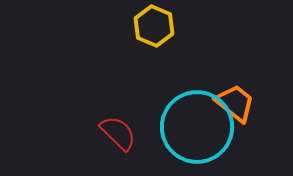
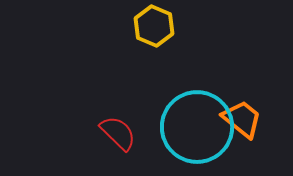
orange trapezoid: moved 7 px right, 16 px down
